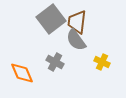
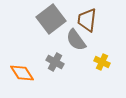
brown trapezoid: moved 10 px right, 2 px up
orange diamond: rotated 10 degrees counterclockwise
